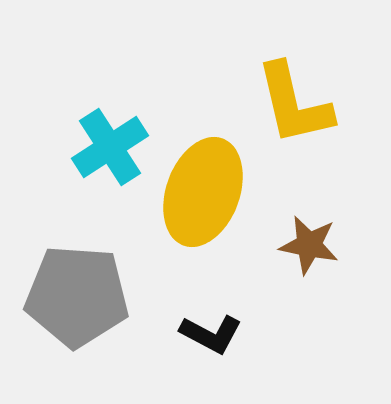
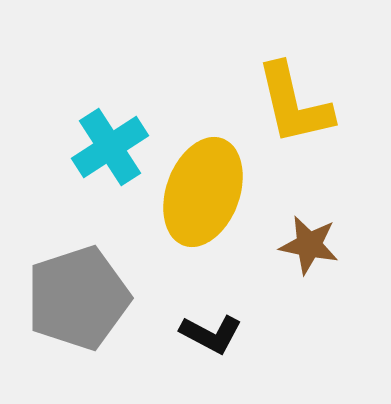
gray pentagon: moved 1 px right, 2 px down; rotated 22 degrees counterclockwise
